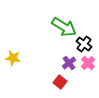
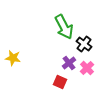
green arrow: rotated 30 degrees clockwise
pink cross: moved 1 px left, 5 px down
red square: rotated 16 degrees counterclockwise
